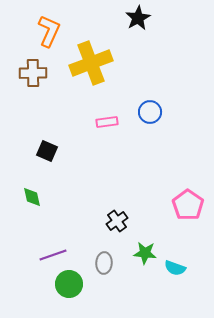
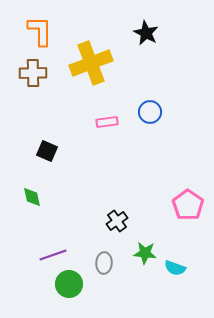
black star: moved 8 px right, 15 px down; rotated 15 degrees counterclockwise
orange L-shape: moved 9 px left; rotated 24 degrees counterclockwise
